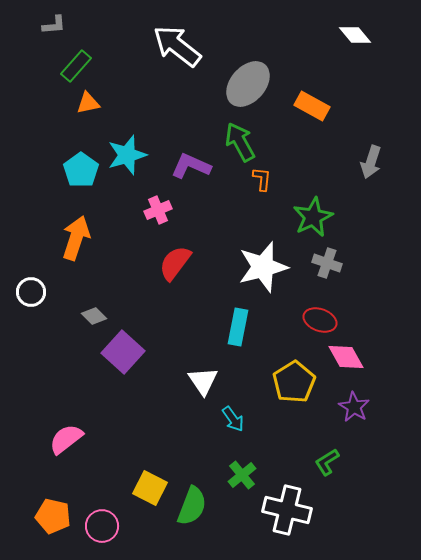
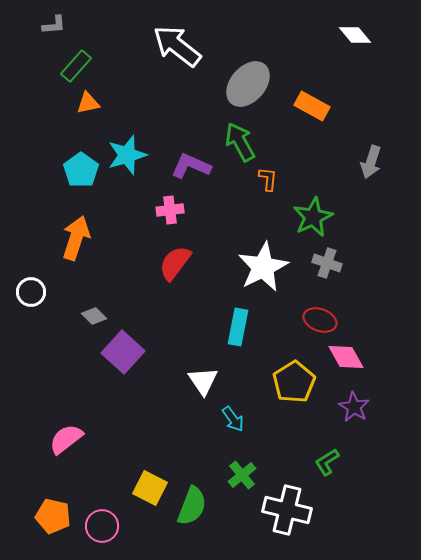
orange L-shape: moved 6 px right
pink cross: moved 12 px right; rotated 16 degrees clockwise
white star: rotated 12 degrees counterclockwise
